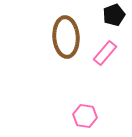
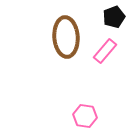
black pentagon: moved 2 px down
pink rectangle: moved 2 px up
